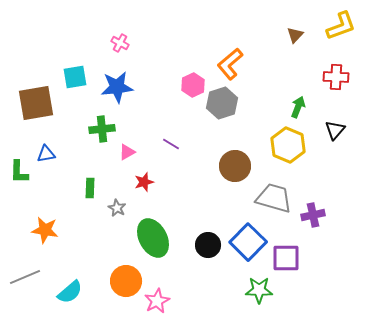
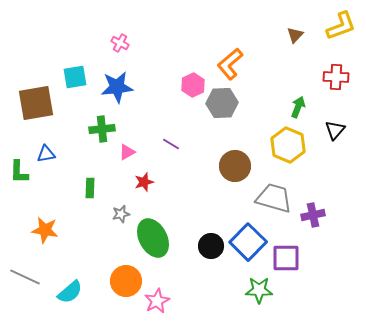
gray hexagon: rotated 16 degrees clockwise
gray star: moved 4 px right, 6 px down; rotated 30 degrees clockwise
black circle: moved 3 px right, 1 px down
gray line: rotated 48 degrees clockwise
